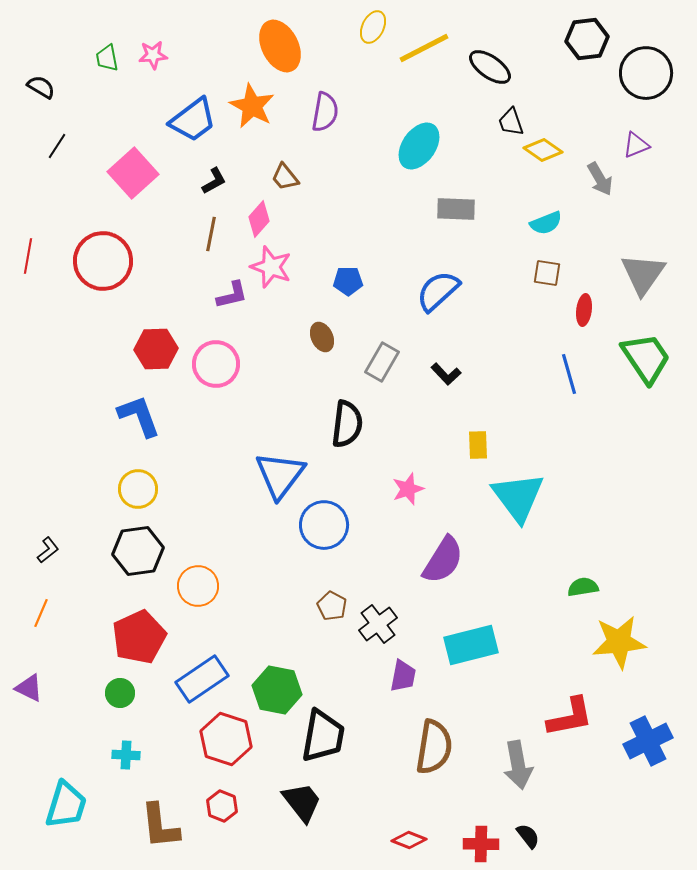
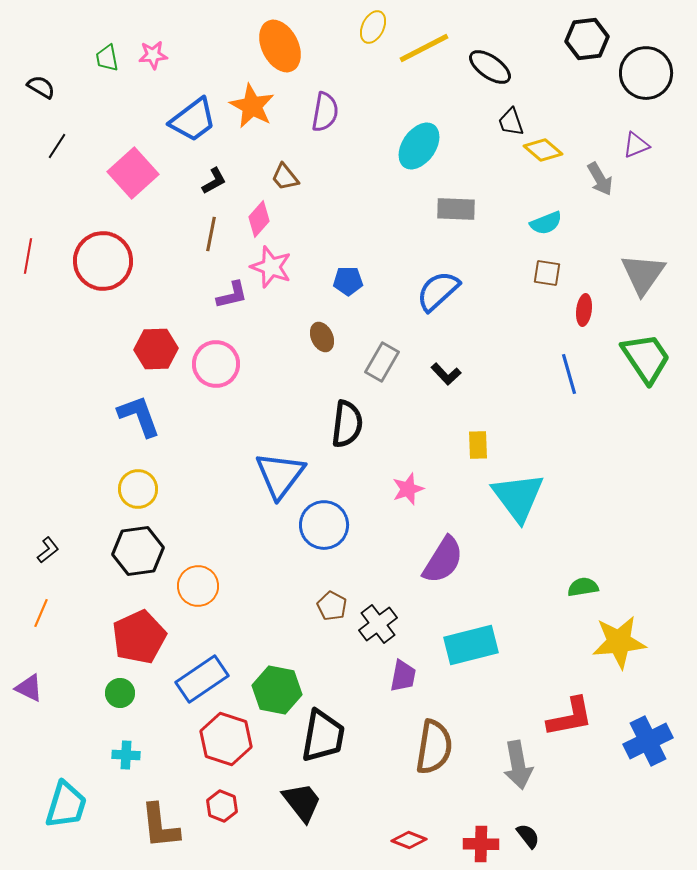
yellow diamond at (543, 150): rotated 6 degrees clockwise
